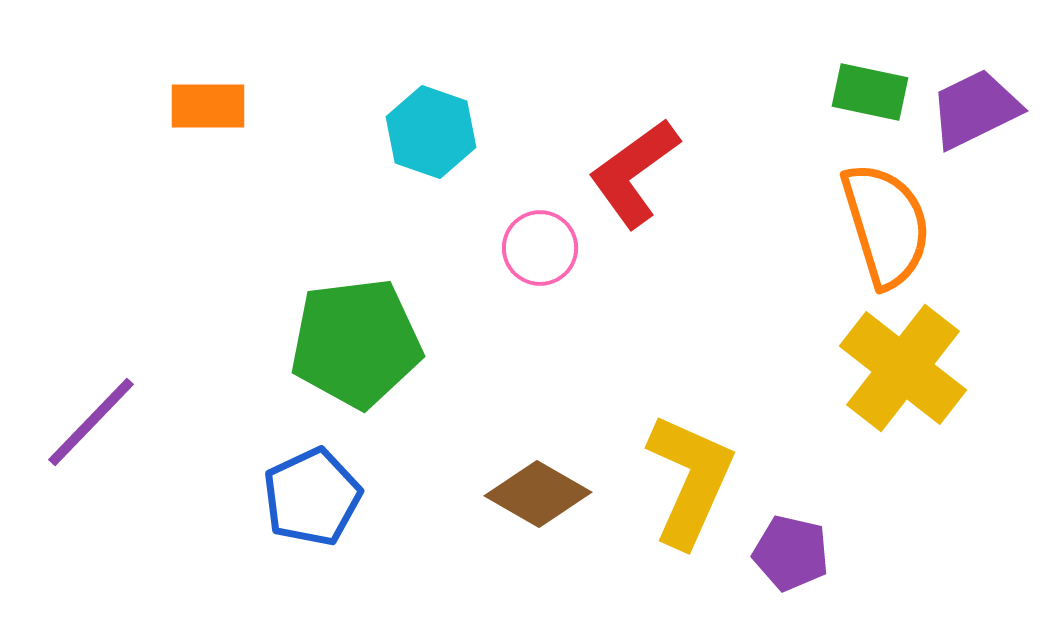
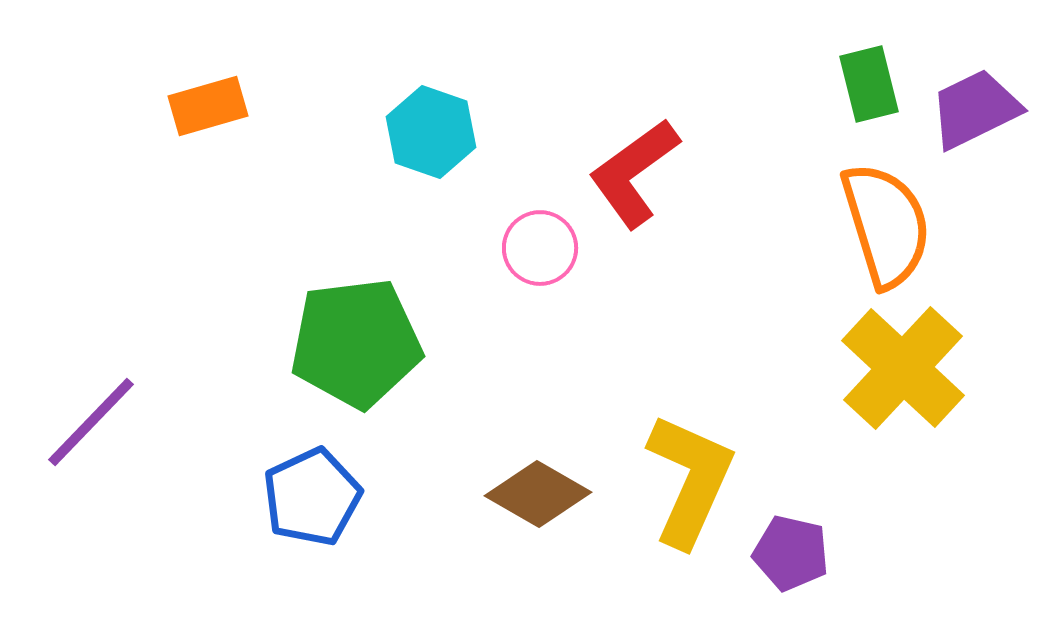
green rectangle: moved 1 px left, 8 px up; rotated 64 degrees clockwise
orange rectangle: rotated 16 degrees counterclockwise
yellow cross: rotated 5 degrees clockwise
